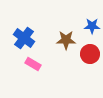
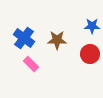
brown star: moved 9 px left
pink rectangle: moved 2 px left; rotated 14 degrees clockwise
